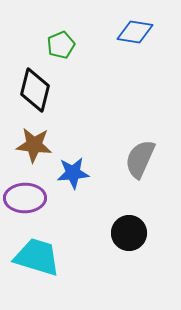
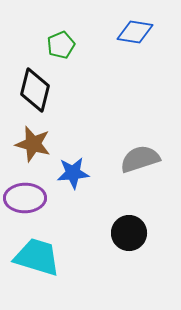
brown star: moved 1 px left, 1 px up; rotated 9 degrees clockwise
gray semicircle: rotated 48 degrees clockwise
